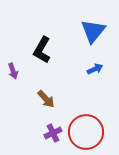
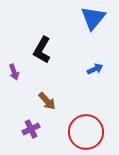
blue triangle: moved 13 px up
purple arrow: moved 1 px right, 1 px down
brown arrow: moved 1 px right, 2 px down
purple cross: moved 22 px left, 4 px up
